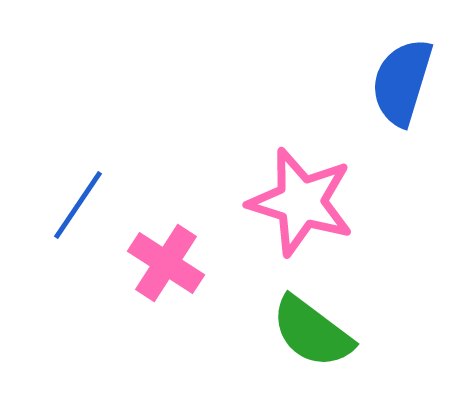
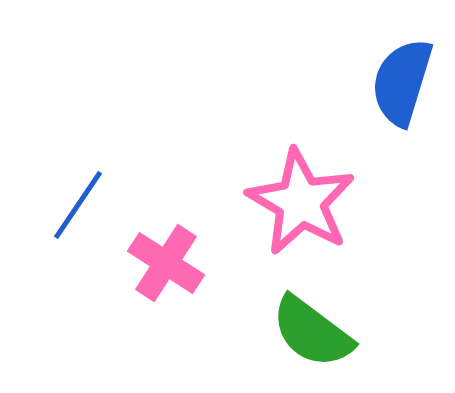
pink star: rotated 13 degrees clockwise
